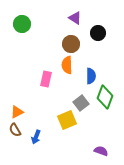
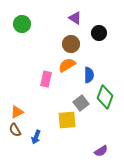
black circle: moved 1 px right
orange semicircle: rotated 60 degrees clockwise
blue semicircle: moved 2 px left, 1 px up
yellow square: rotated 18 degrees clockwise
purple semicircle: rotated 128 degrees clockwise
